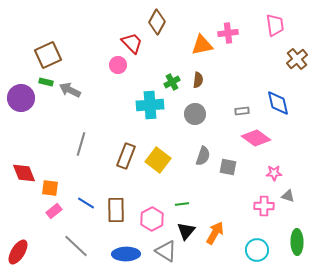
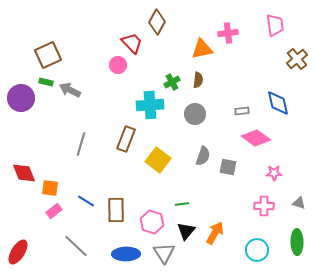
orange triangle at (202, 45): moved 4 px down
brown rectangle at (126, 156): moved 17 px up
gray triangle at (288, 196): moved 11 px right, 7 px down
blue line at (86, 203): moved 2 px up
pink hexagon at (152, 219): moved 3 px down; rotated 15 degrees counterclockwise
gray triangle at (166, 251): moved 2 px left, 2 px down; rotated 25 degrees clockwise
